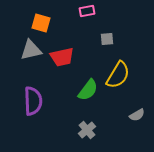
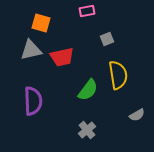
gray square: rotated 16 degrees counterclockwise
yellow semicircle: rotated 40 degrees counterclockwise
